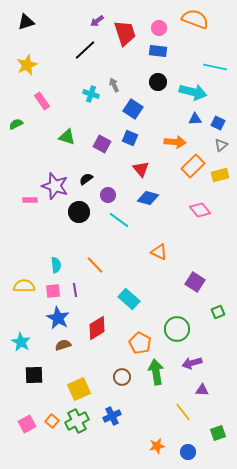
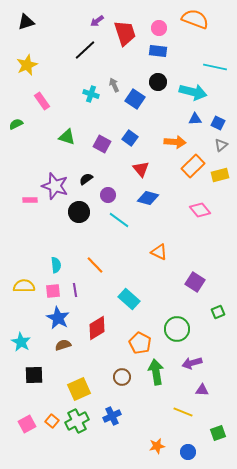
blue square at (133, 109): moved 2 px right, 10 px up
blue square at (130, 138): rotated 14 degrees clockwise
yellow line at (183, 412): rotated 30 degrees counterclockwise
